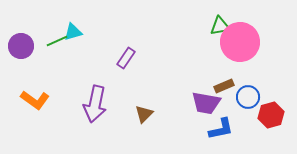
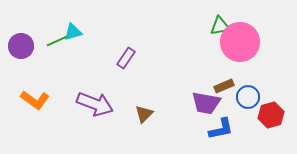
purple arrow: rotated 81 degrees counterclockwise
